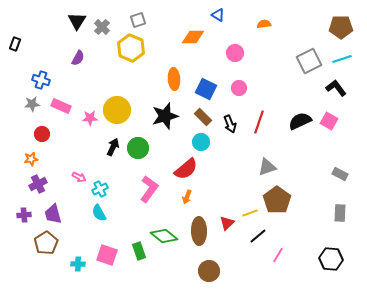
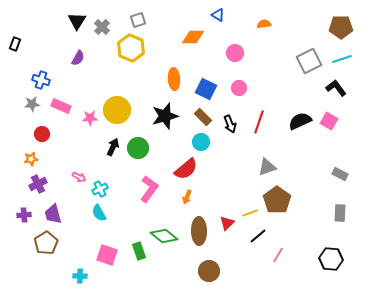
cyan cross at (78, 264): moved 2 px right, 12 px down
